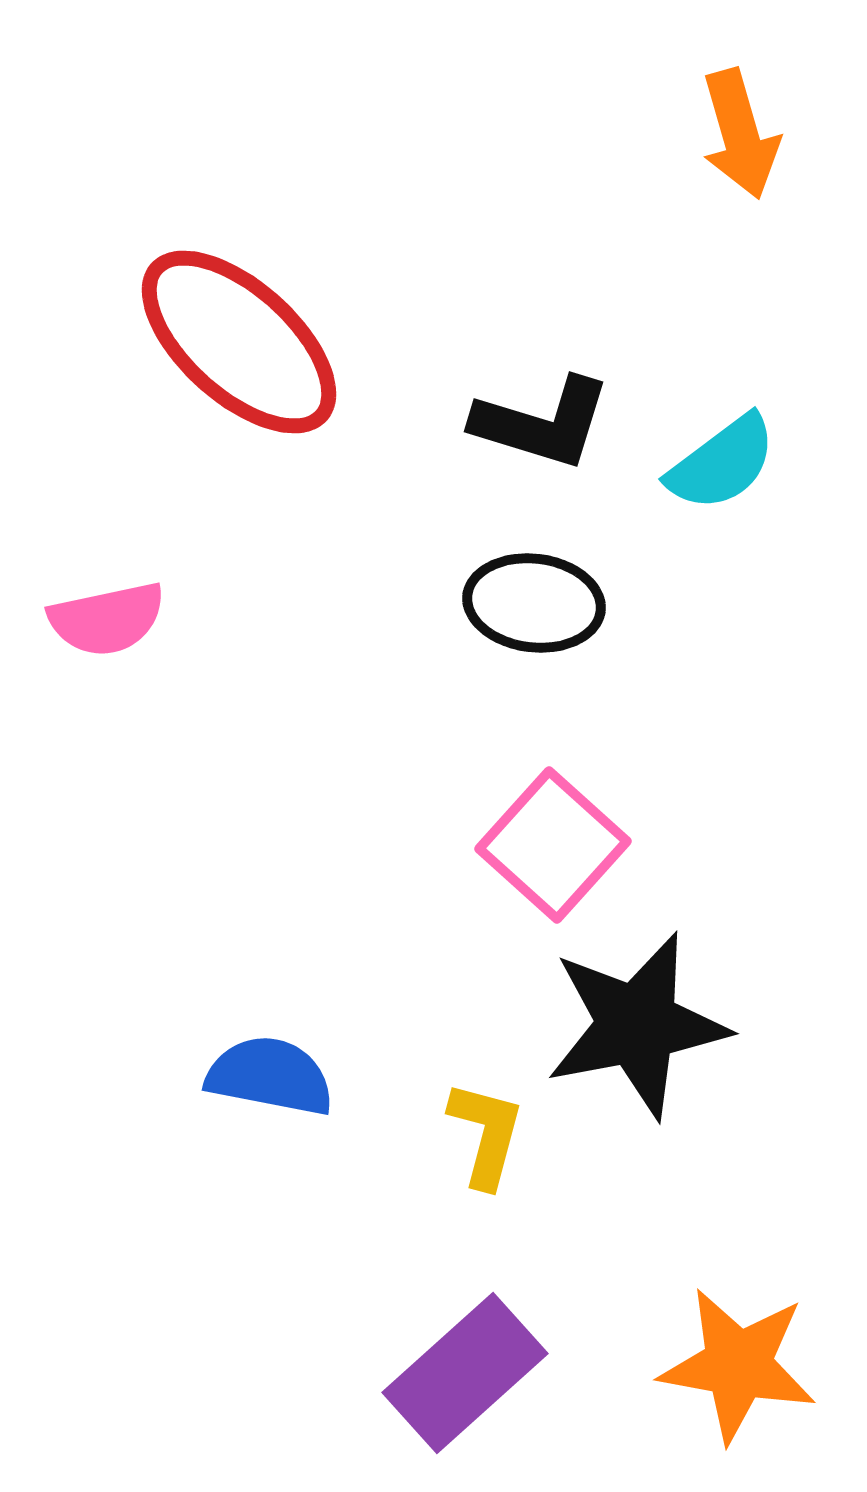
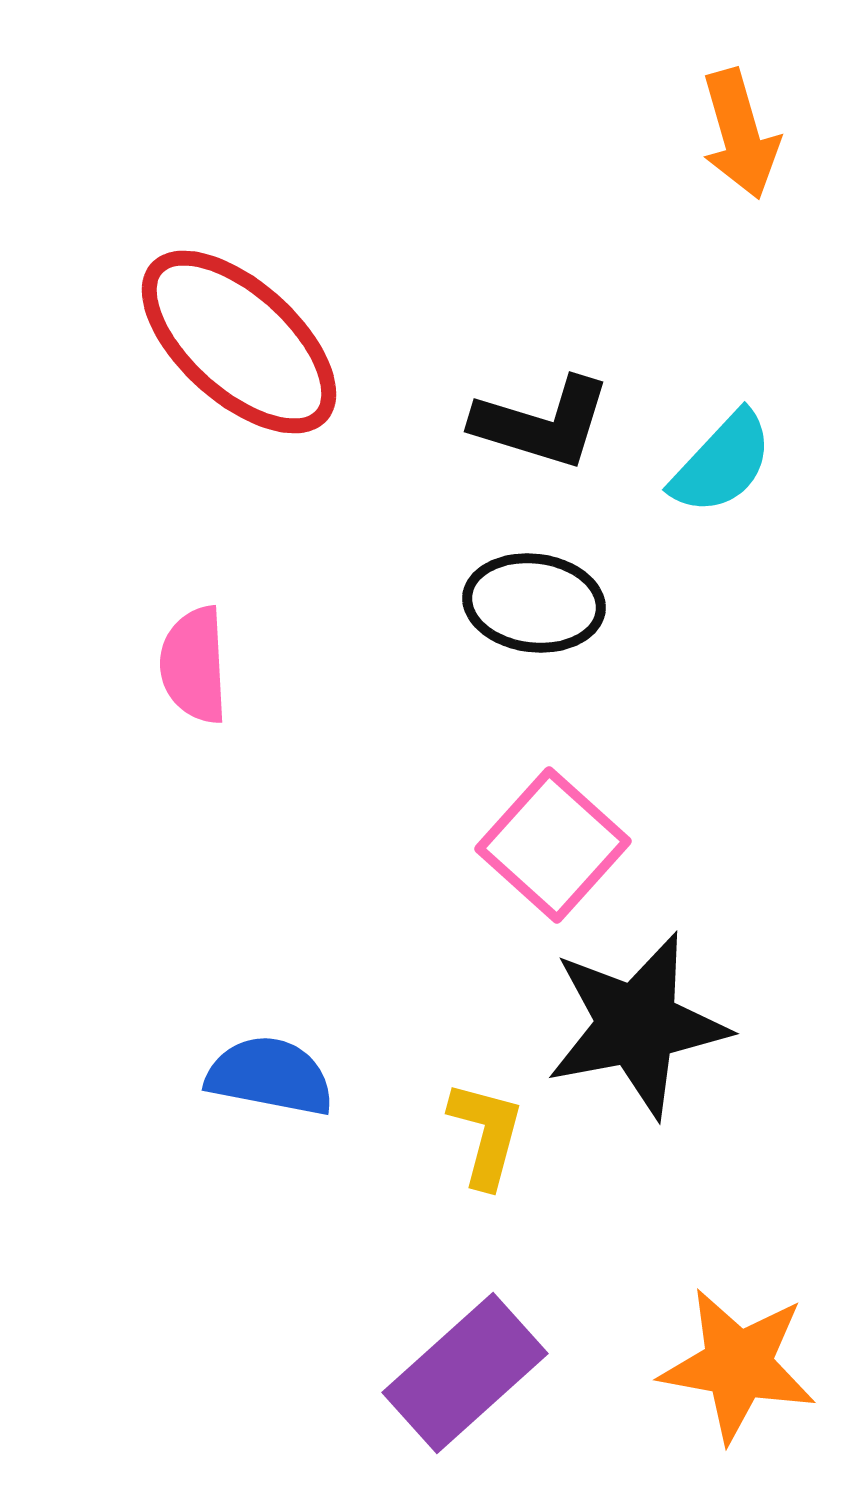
cyan semicircle: rotated 10 degrees counterclockwise
pink semicircle: moved 87 px right, 46 px down; rotated 99 degrees clockwise
